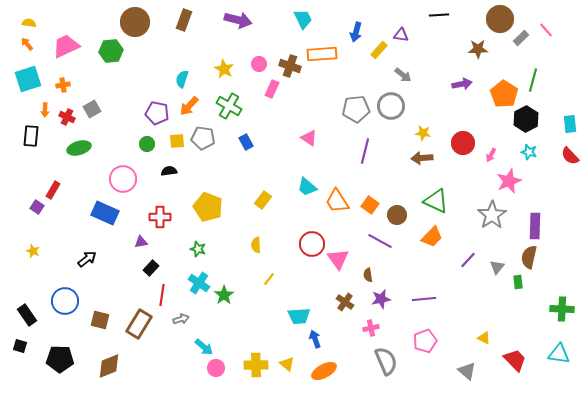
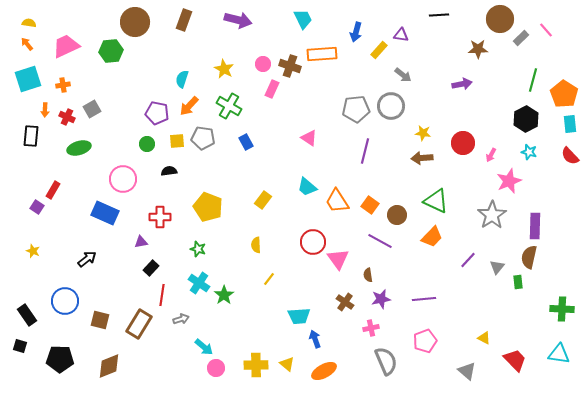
pink circle at (259, 64): moved 4 px right
orange pentagon at (504, 94): moved 60 px right
red circle at (312, 244): moved 1 px right, 2 px up
